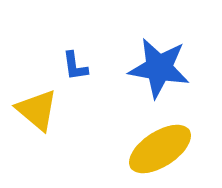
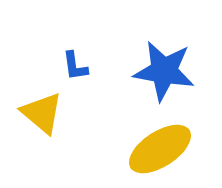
blue star: moved 5 px right, 3 px down
yellow triangle: moved 5 px right, 3 px down
